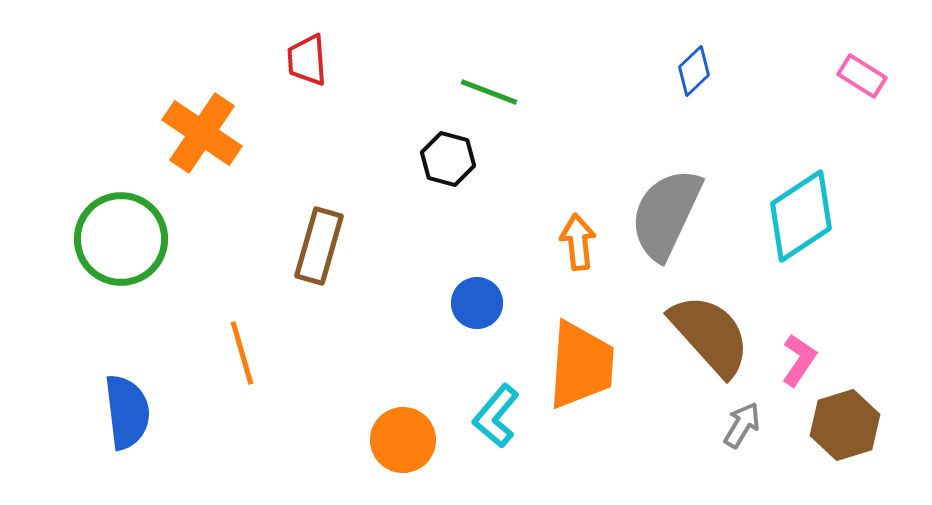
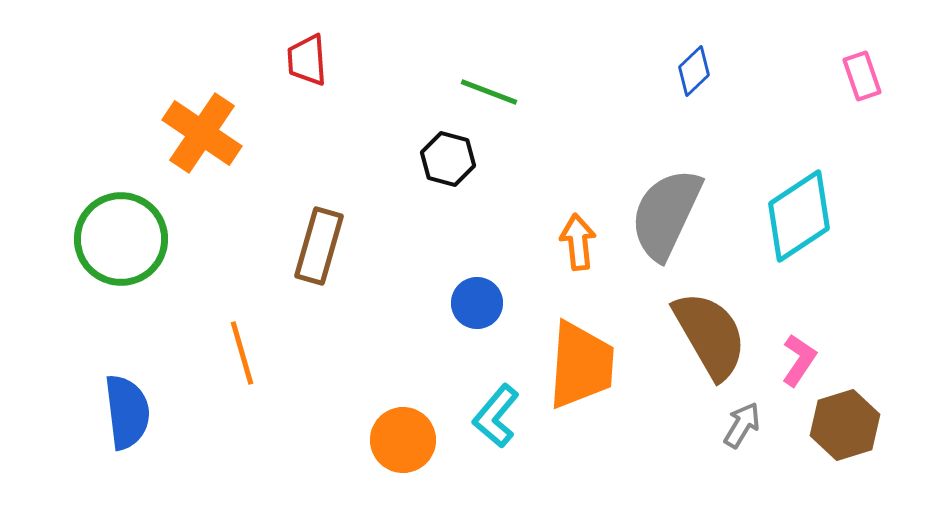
pink rectangle: rotated 39 degrees clockwise
cyan diamond: moved 2 px left
brown semicircle: rotated 12 degrees clockwise
